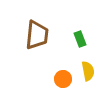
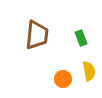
green rectangle: moved 1 px right, 1 px up
yellow semicircle: moved 1 px right
